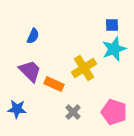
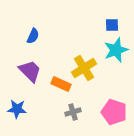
cyan star: moved 2 px right, 1 px down
orange rectangle: moved 7 px right
gray cross: rotated 28 degrees clockwise
